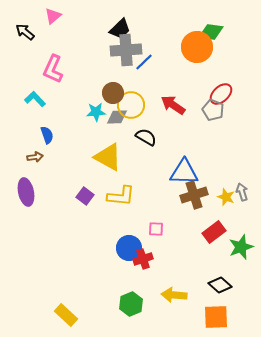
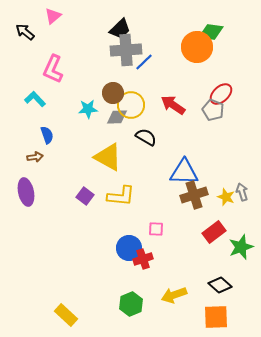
cyan star: moved 8 px left, 3 px up
yellow arrow: rotated 25 degrees counterclockwise
